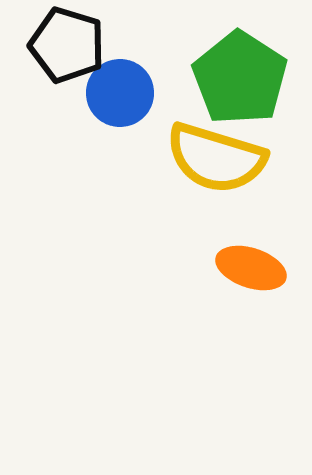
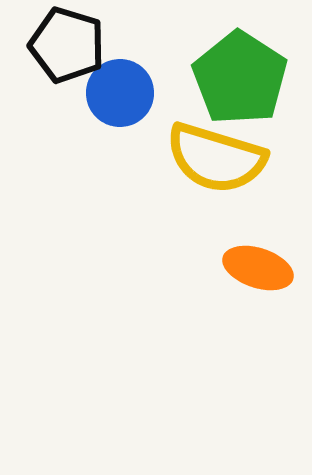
orange ellipse: moved 7 px right
